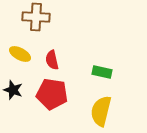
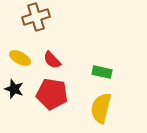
brown cross: rotated 20 degrees counterclockwise
yellow ellipse: moved 4 px down
red semicircle: rotated 30 degrees counterclockwise
black star: moved 1 px right, 1 px up
yellow semicircle: moved 3 px up
